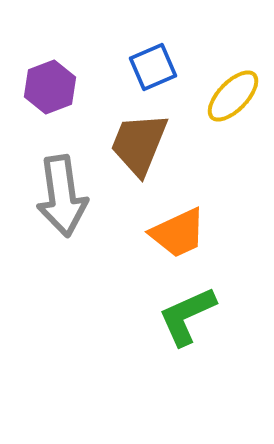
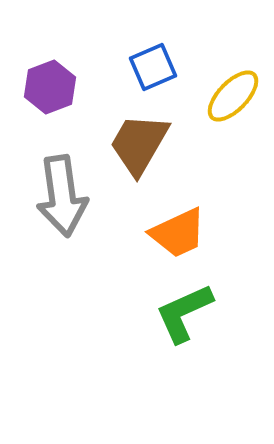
brown trapezoid: rotated 8 degrees clockwise
green L-shape: moved 3 px left, 3 px up
